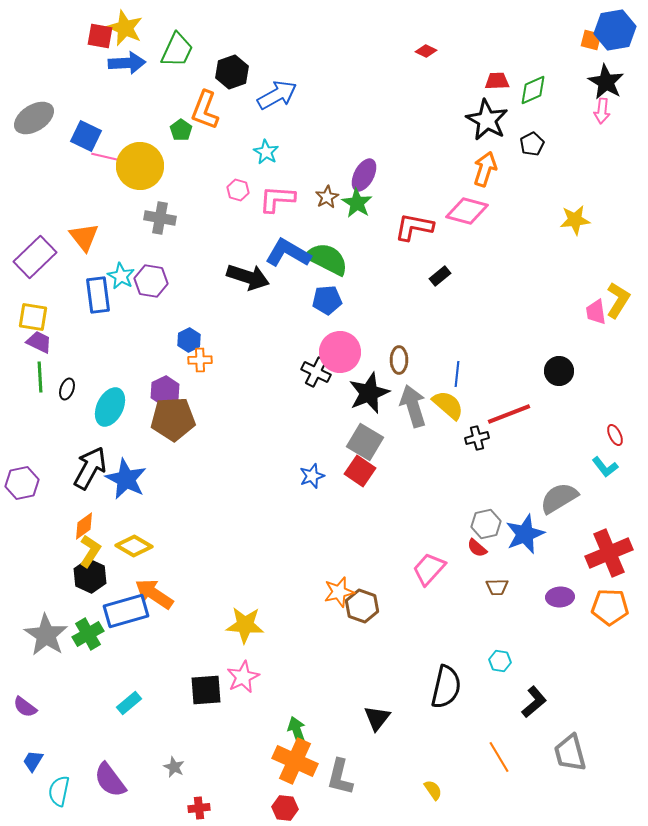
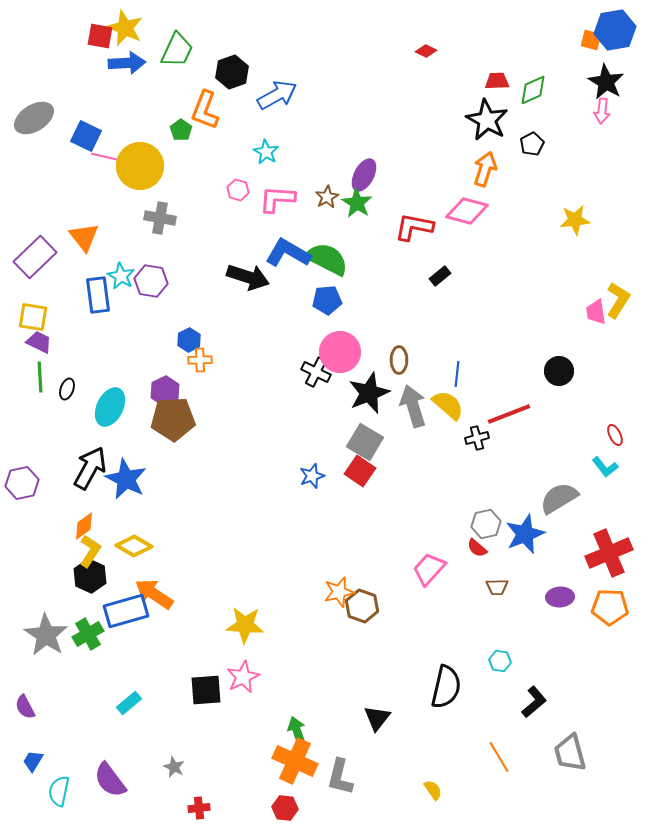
purple semicircle at (25, 707): rotated 25 degrees clockwise
